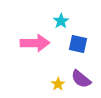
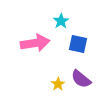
pink arrow: rotated 8 degrees counterclockwise
